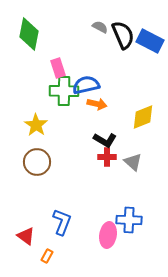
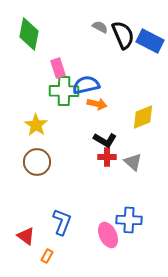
pink ellipse: rotated 35 degrees counterclockwise
